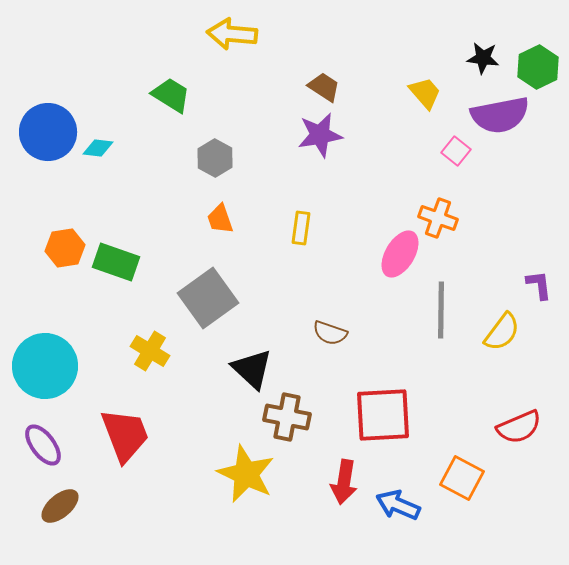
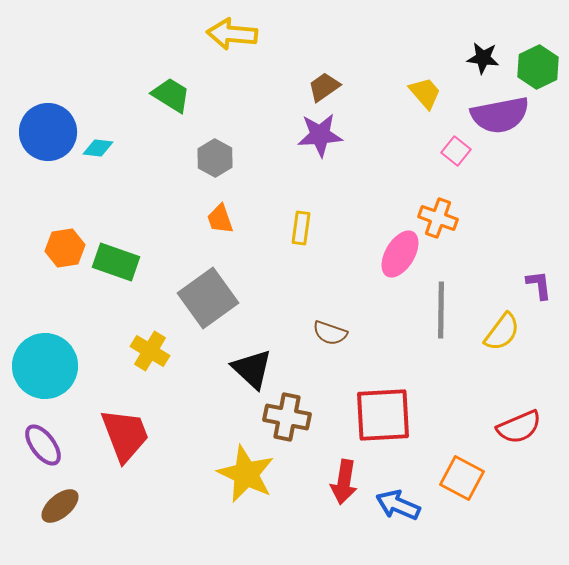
brown trapezoid: rotated 68 degrees counterclockwise
purple star: rotated 6 degrees clockwise
